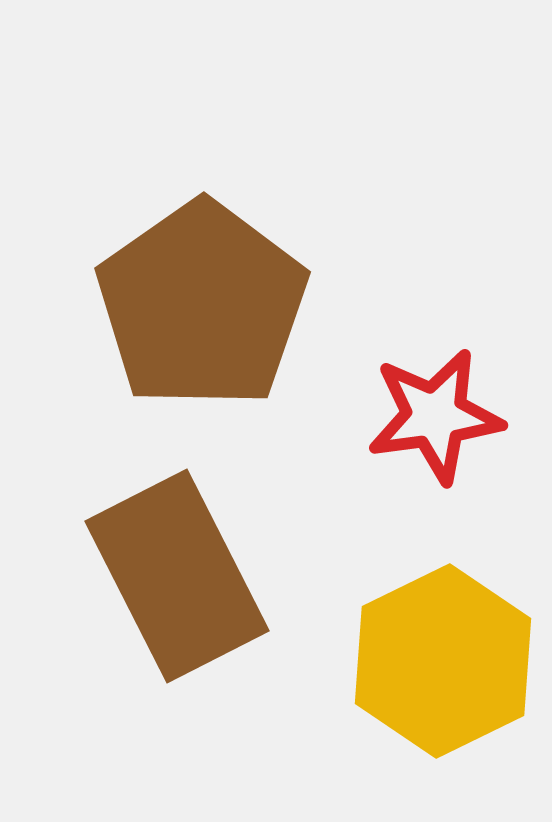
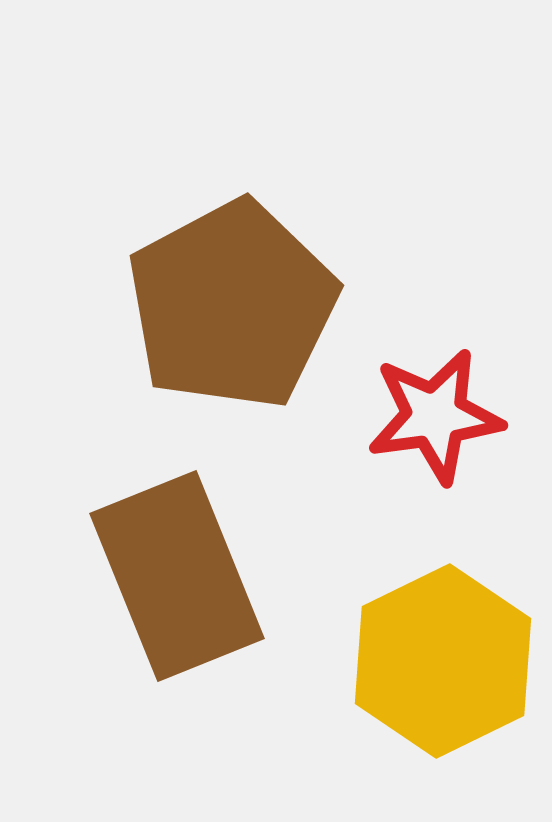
brown pentagon: moved 30 px right; rotated 7 degrees clockwise
brown rectangle: rotated 5 degrees clockwise
